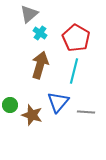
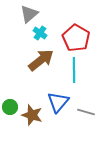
brown arrow: moved 1 px right, 5 px up; rotated 36 degrees clockwise
cyan line: moved 1 px up; rotated 15 degrees counterclockwise
green circle: moved 2 px down
gray line: rotated 12 degrees clockwise
